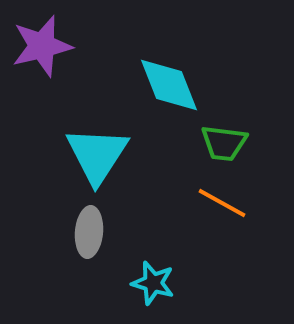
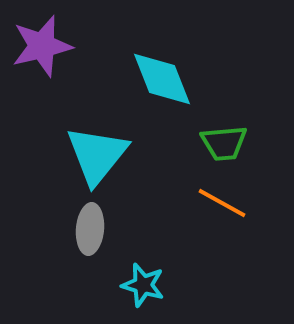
cyan diamond: moved 7 px left, 6 px up
green trapezoid: rotated 12 degrees counterclockwise
cyan triangle: rotated 6 degrees clockwise
gray ellipse: moved 1 px right, 3 px up
cyan star: moved 10 px left, 2 px down
